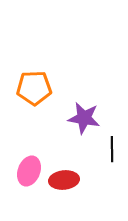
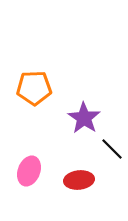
purple star: rotated 24 degrees clockwise
black line: rotated 45 degrees counterclockwise
red ellipse: moved 15 px right
